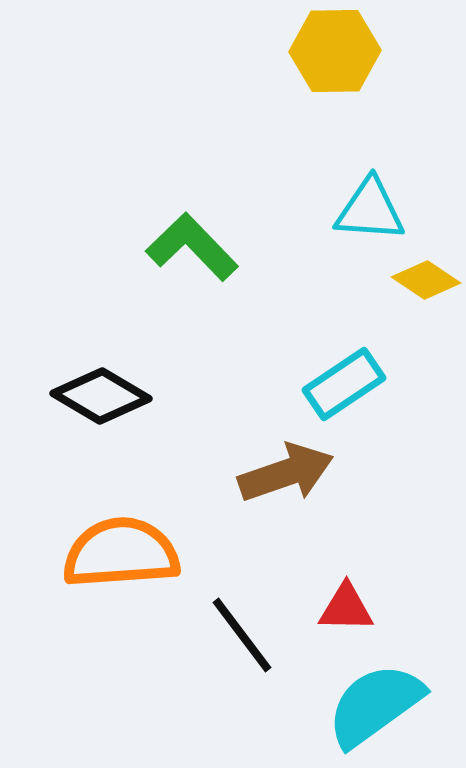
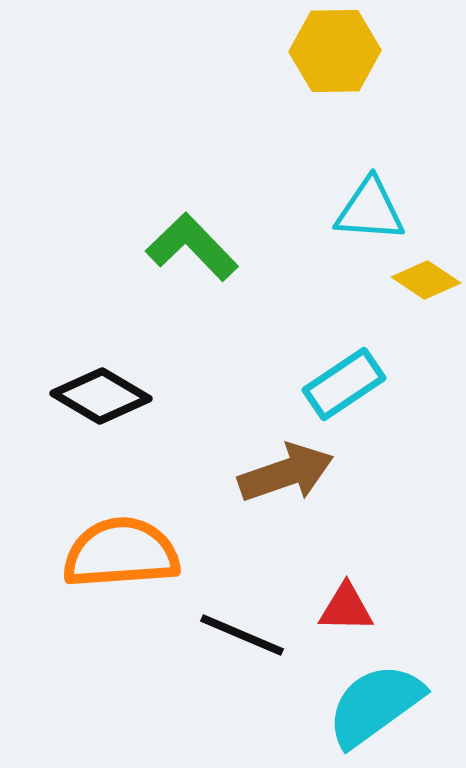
black line: rotated 30 degrees counterclockwise
